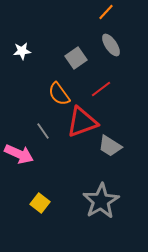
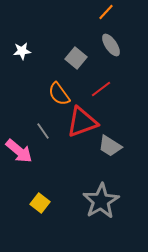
gray square: rotated 15 degrees counterclockwise
pink arrow: moved 3 px up; rotated 16 degrees clockwise
